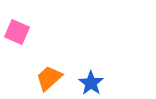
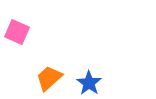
blue star: moved 2 px left
